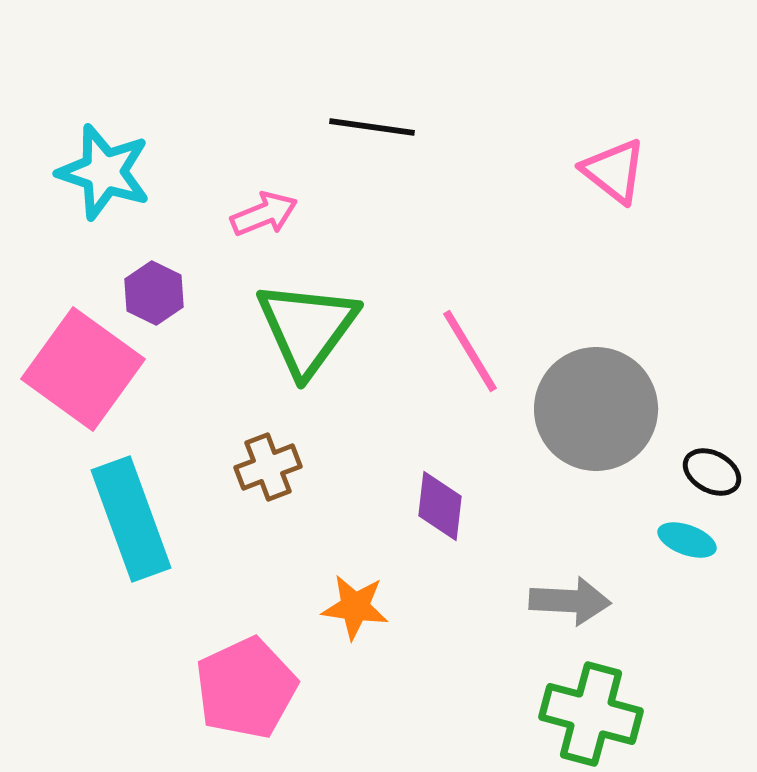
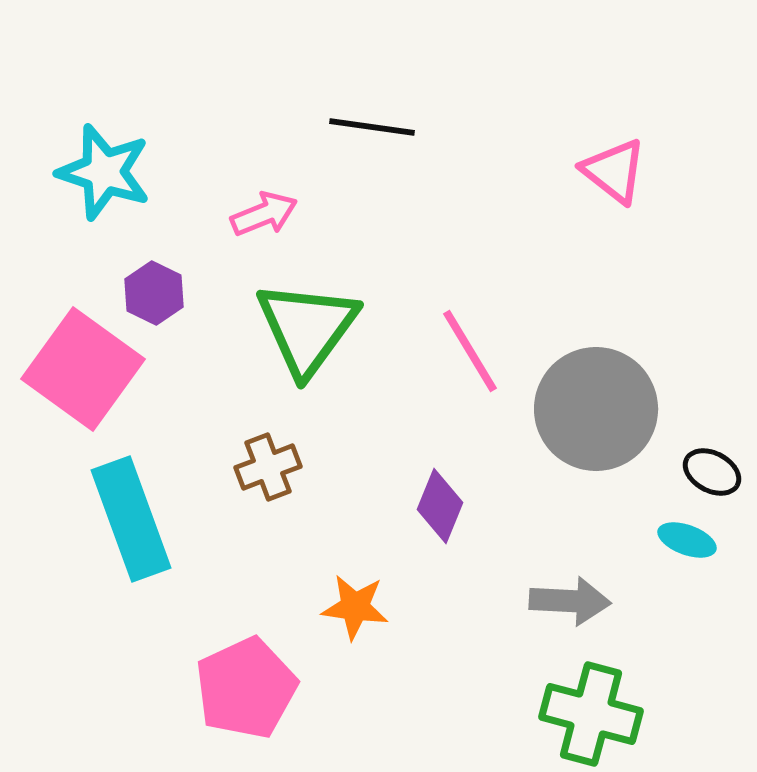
purple diamond: rotated 16 degrees clockwise
